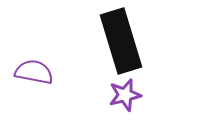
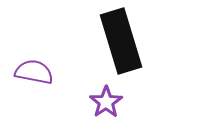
purple star: moved 19 px left, 7 px down; rotated 20 degrees counterclockwise
